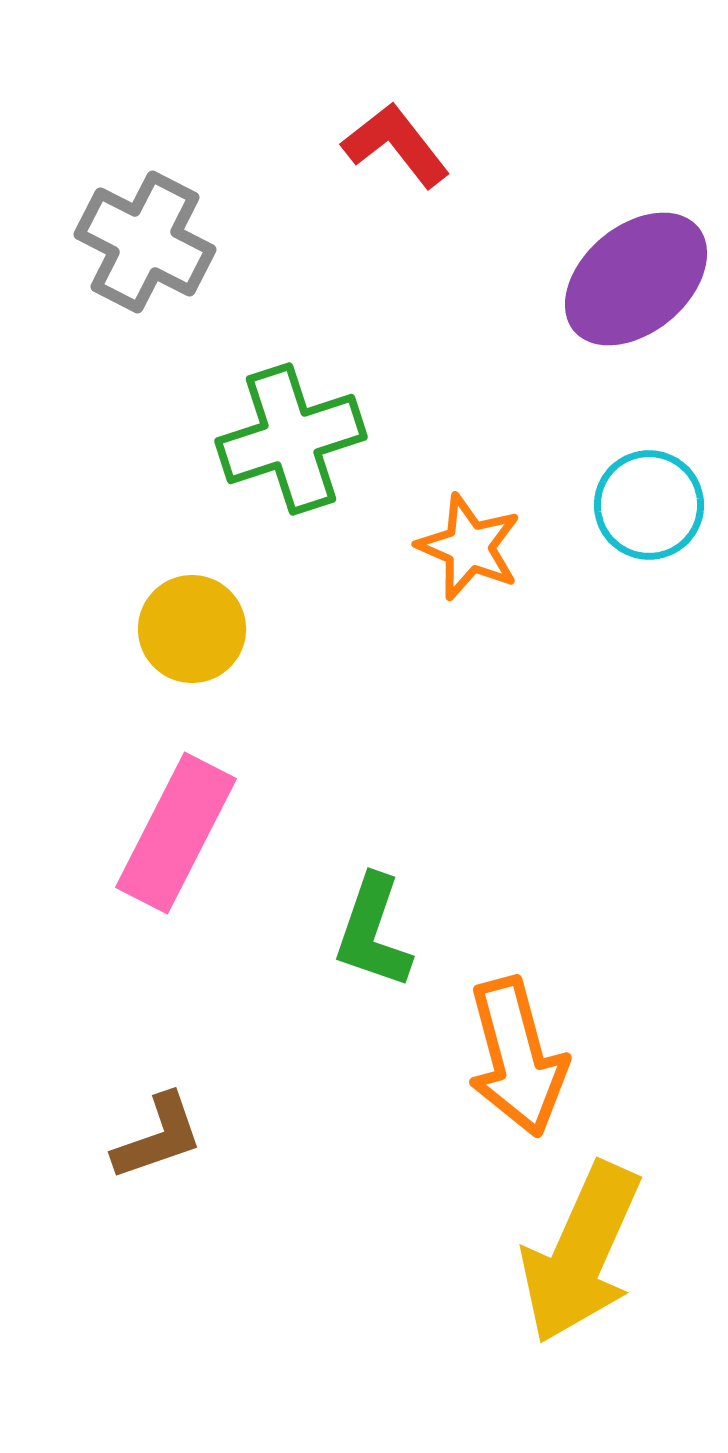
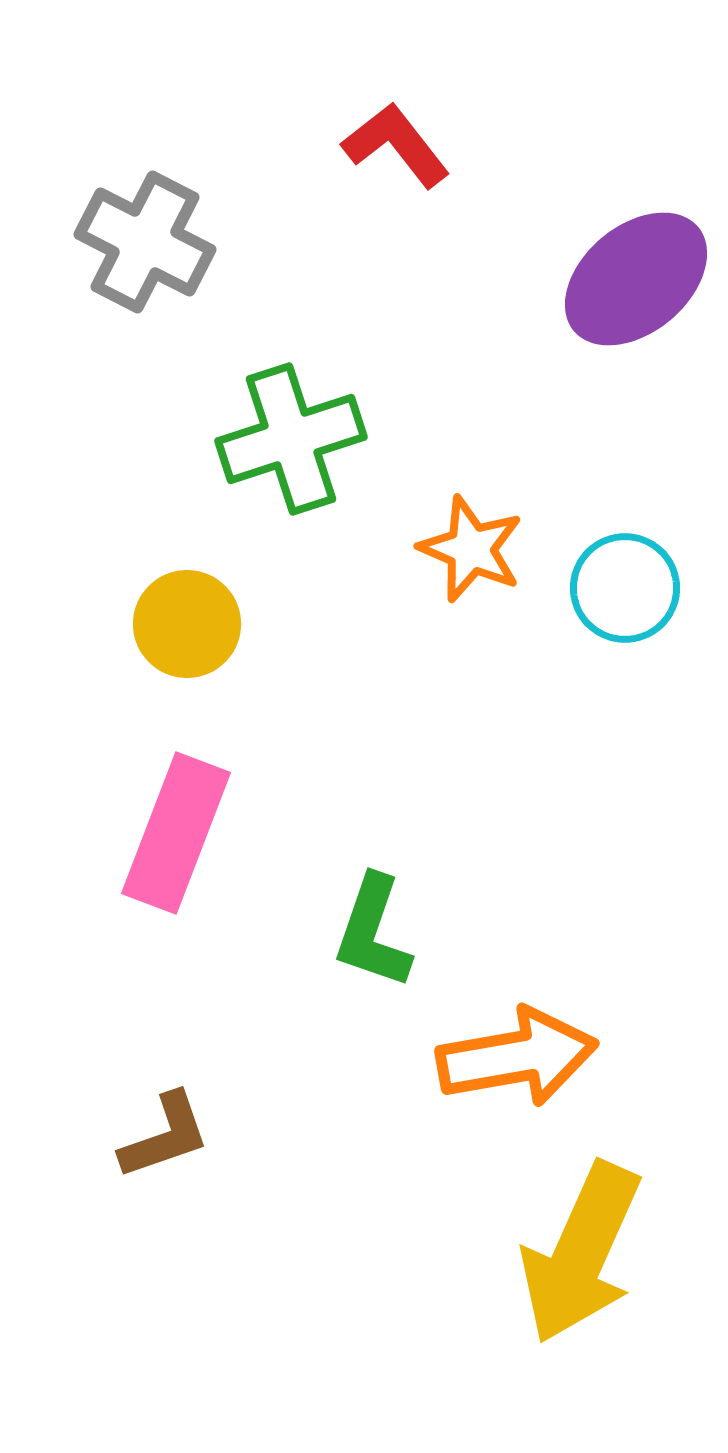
cyan circle: moved 24 px left, 83 px down
orange star: moved 2 px right, 2 px down
yellow circle: moved 5 px left, 5 px up
pink rectangle: rotated 6 degrees counterclockwise
orange arrow: rotated 85 degrees counterclockwise
brown L-shape: moved 7 px right, 1 px up
